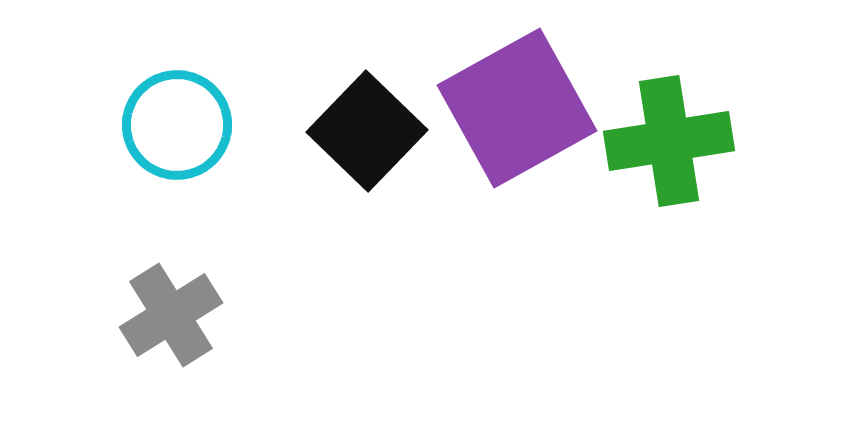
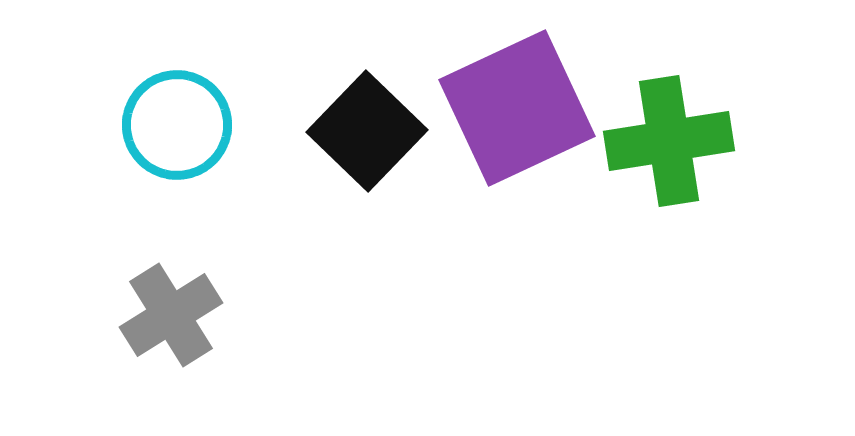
purple square: rotated 4 degrees clockwise
